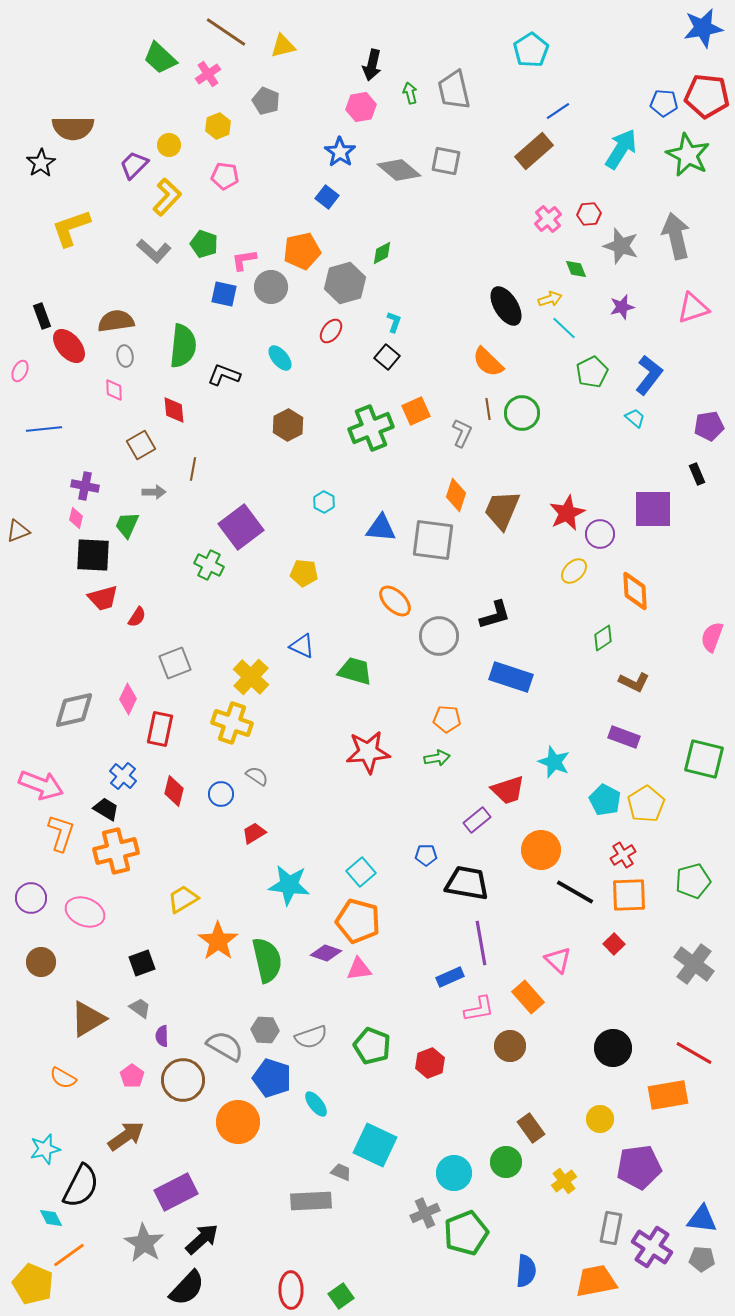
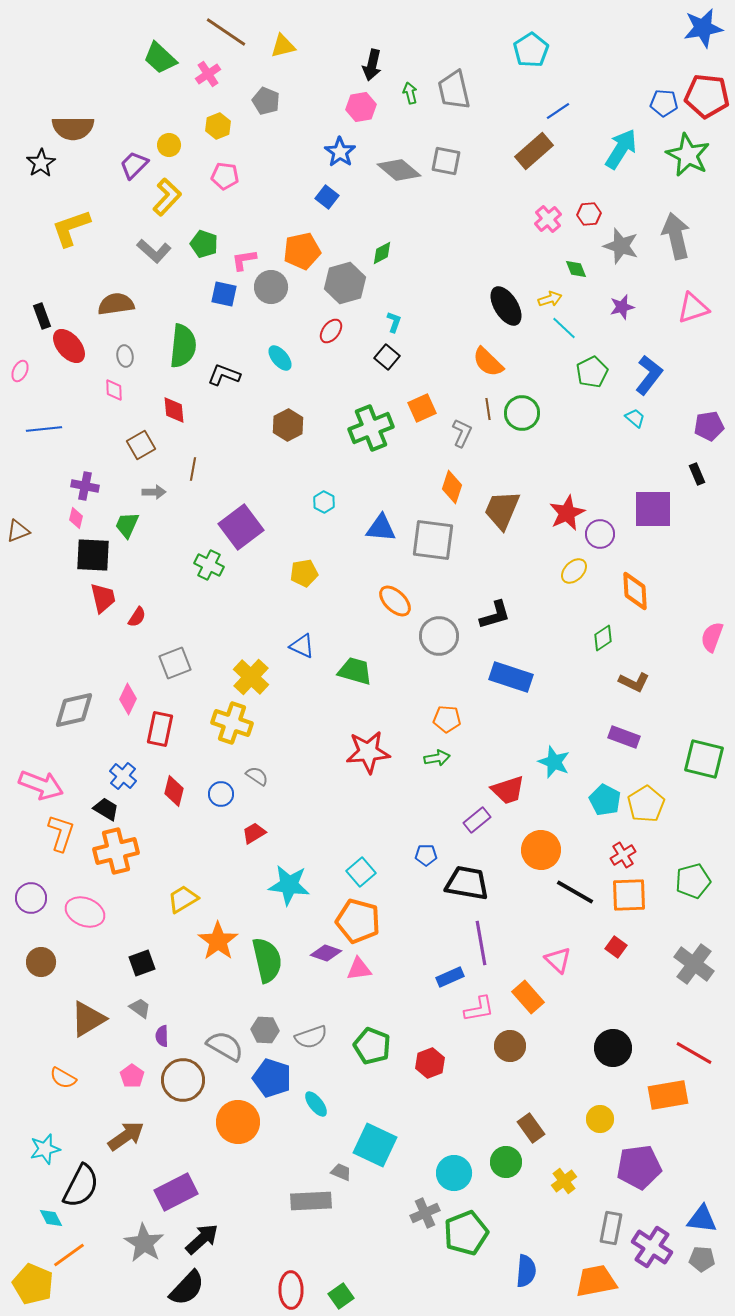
brown semicircle at (116, 321): moved 17 px up
orange square at (416, 411): moved 6 px right, 3 px up
orange diamond at (456, 495): moved 4 px left, 8 px up
yellow pentagon at (304, 573): rotated 16 degrees counterclockwise
red trapezoid at (103, 598): rotated 88 degrees counterclockwise
red square at (614, 944): moved 2 px right, 3 px down; rotated 10 degrees counterclockwise
